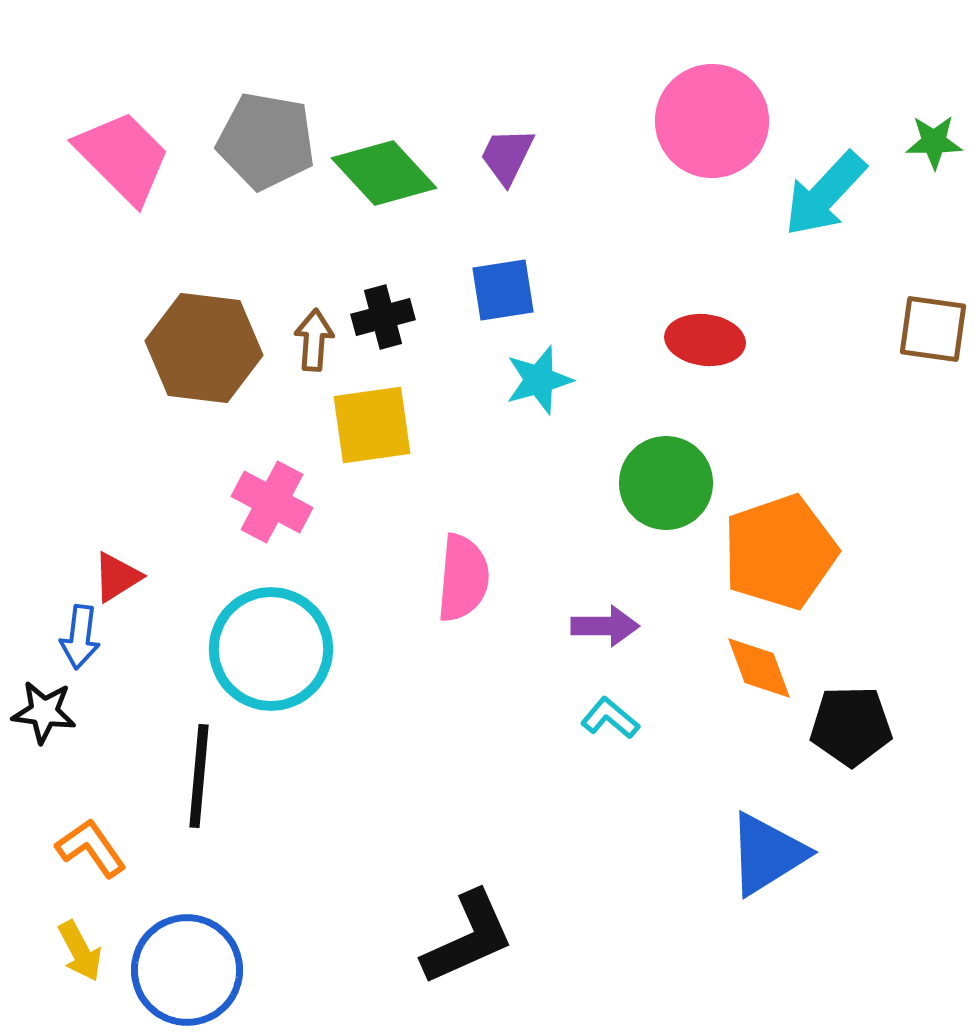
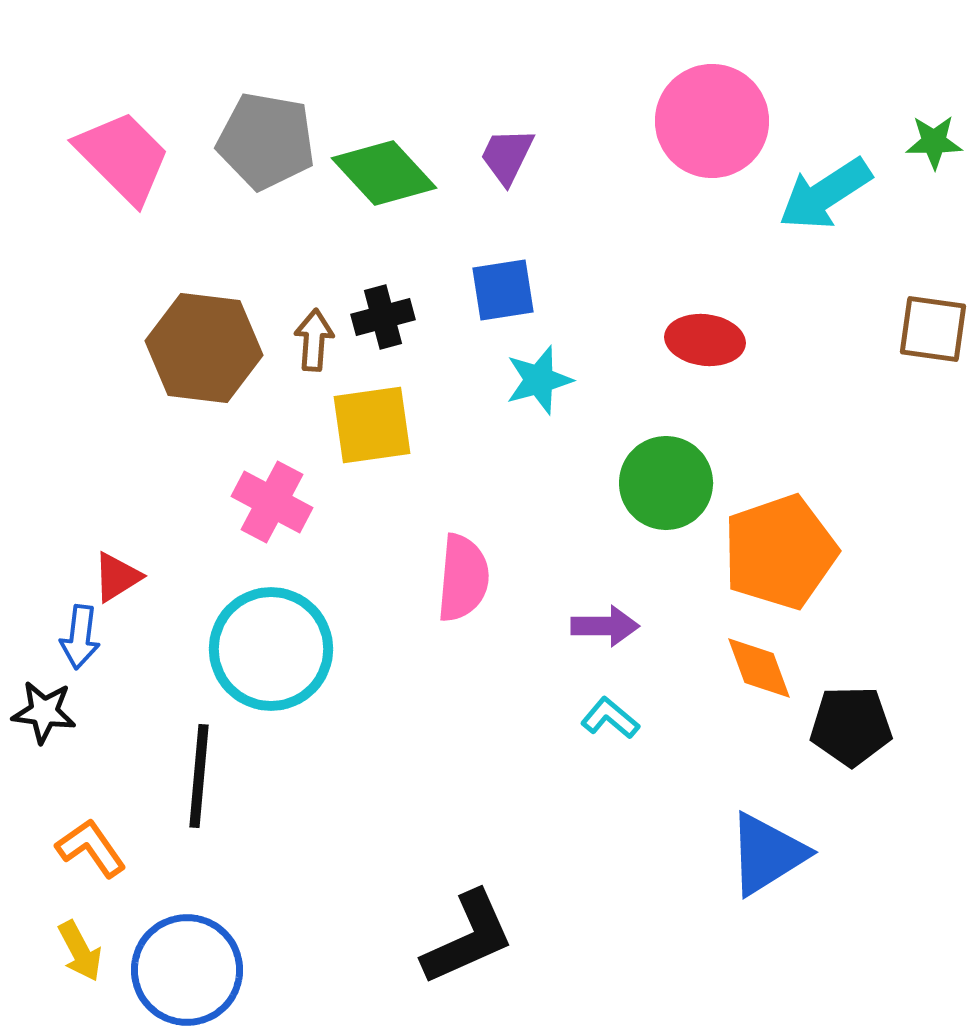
cyan arrow: rotated 14 degrees clockwise
